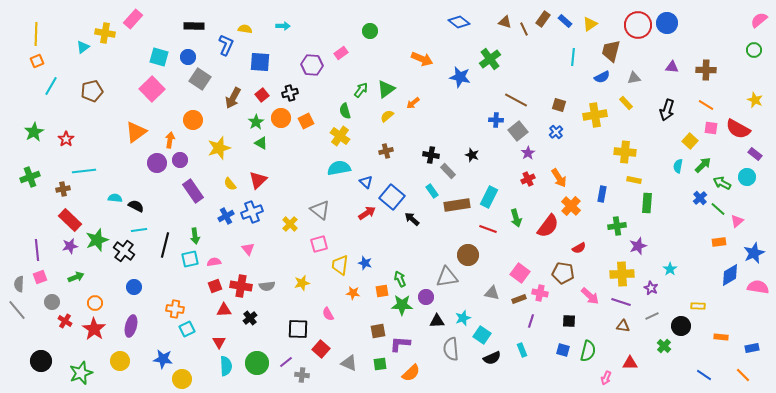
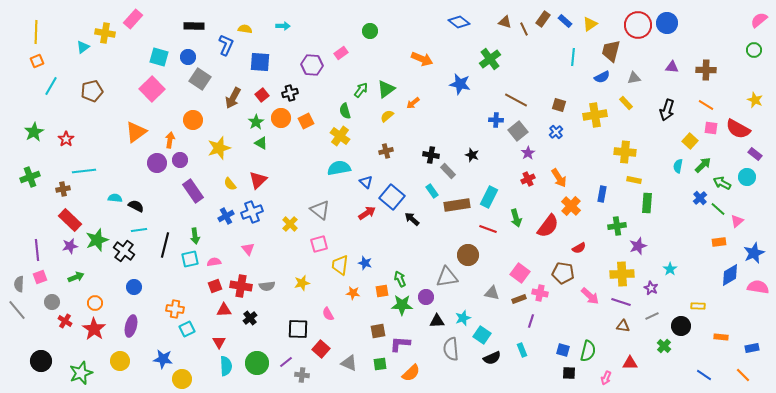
yellow line at (36, 34): moved 2 px up
blue star at (460, 77): moved 7 px down
black square at (569, 321): moved 52 px down
